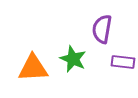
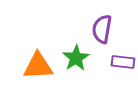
green star: moved 3 px right, 1 px up; rotated 16 degrees clockwise
orange triangle: moved 5 px right, 2 px up
